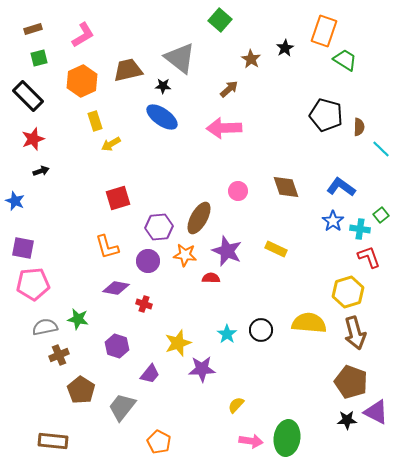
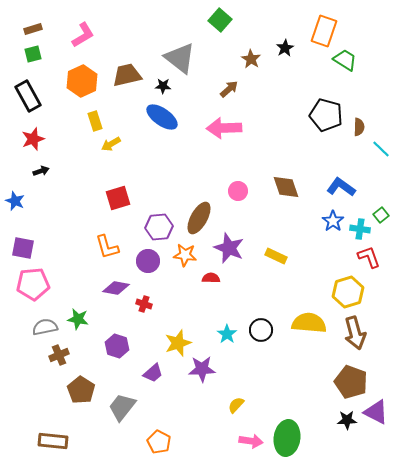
green square at (39, 58): moved 6 px left, 4 px up
brown trapezoid at (128, 70): moved 1 px left, 5 px down
black rectangle at (28, 96): rotated 16 degrees clockwise
yellow rectangle at (276, 249): moved 7 px down
purple star at (227, 251): moved 2 px right, 3 px up
purple trapezoid at (150, 374): moved 3 px right, 1 px up; rotated 10 degrees clockwise
